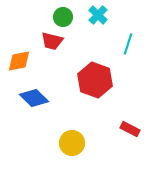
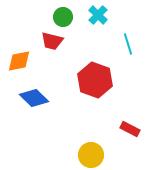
cyan line: rotated 35 degrees counterclockwise
yellow circle: moved 19 px right, 12 px down
